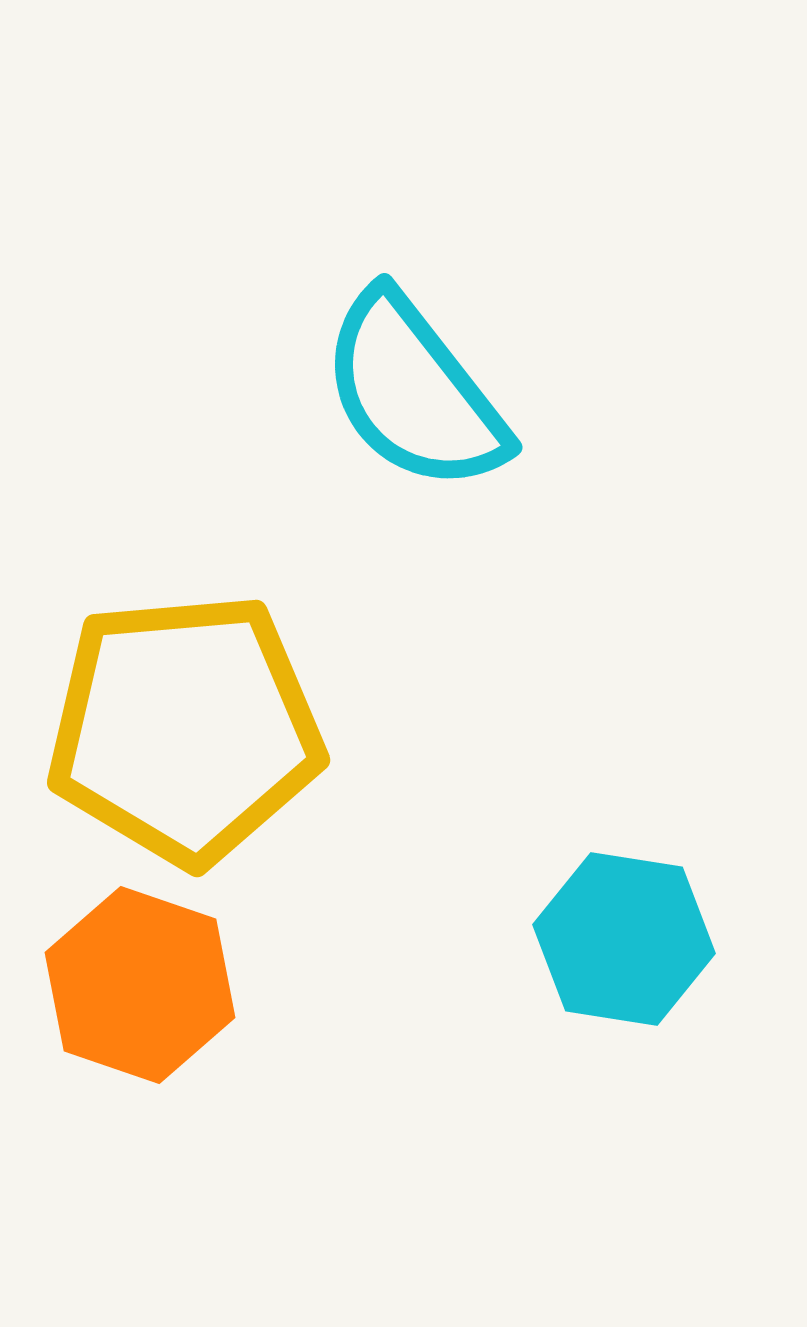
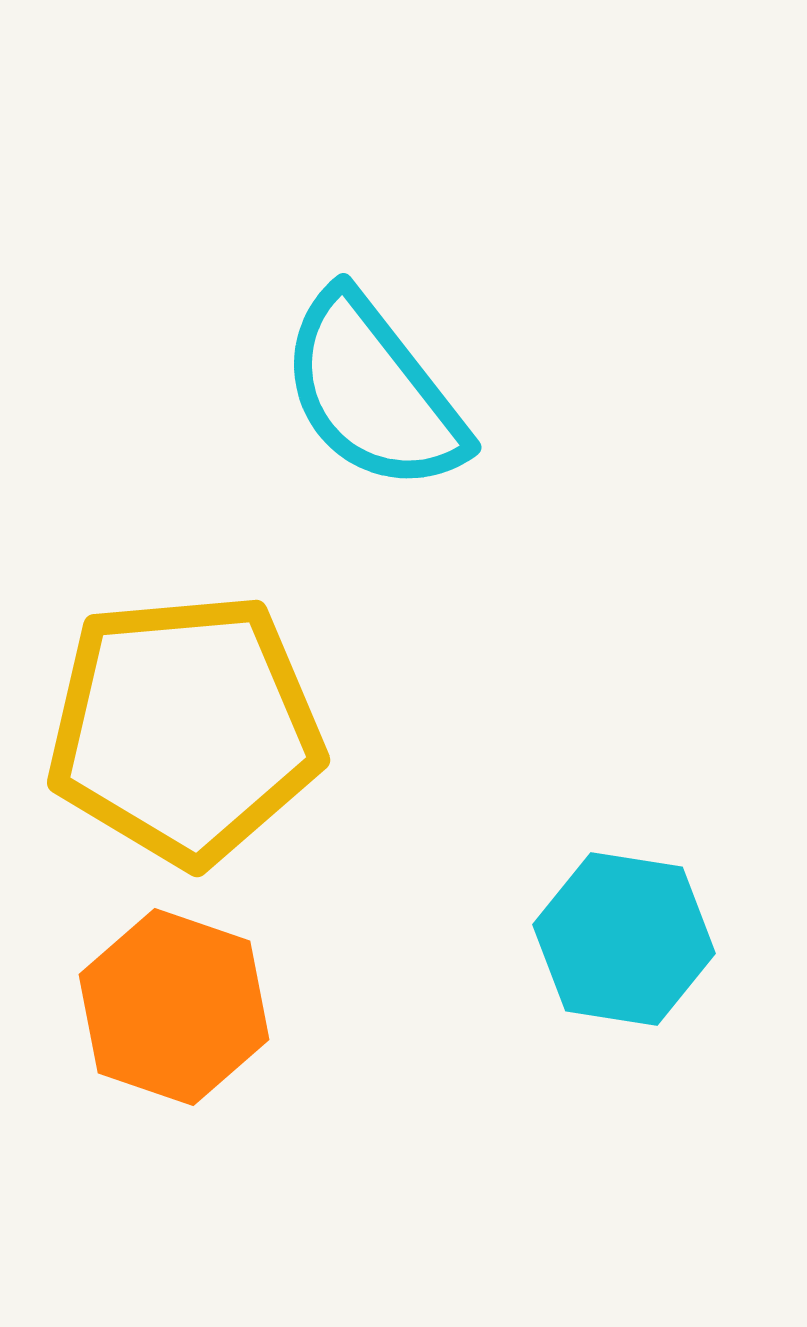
cyan semicircle: moved 41 px left
orange hexagon: moved 34 px right, 22 px down
